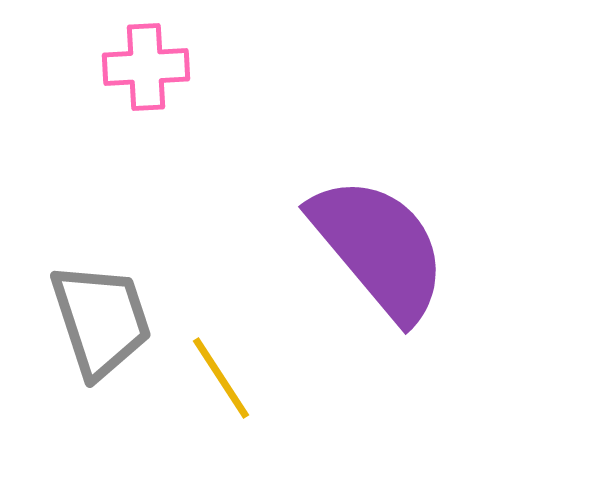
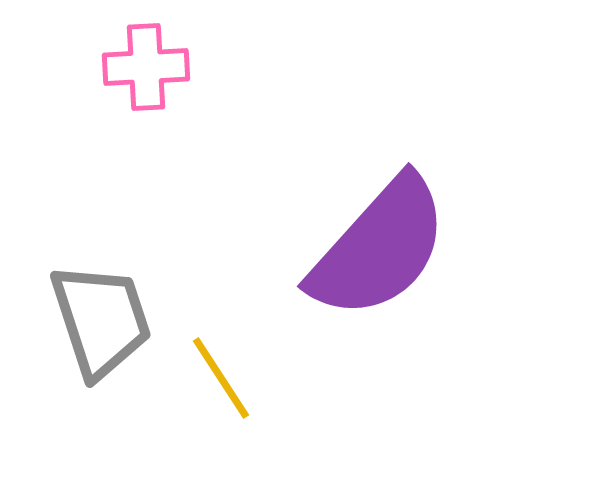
purple semicircle: rotated 82 degrees clockwise
